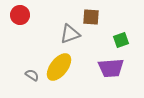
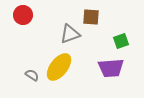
red circle: moved 3 px right
green square: moved 1 px down
